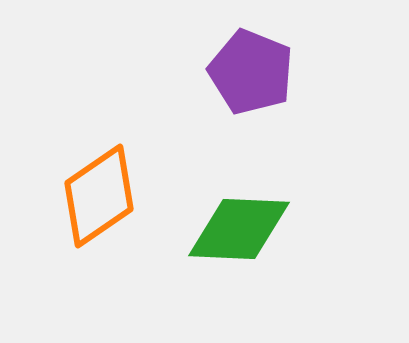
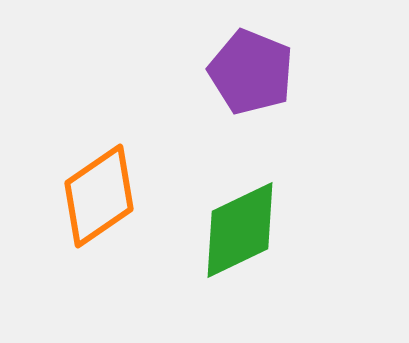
green diamond: moved 1 px right, 1 px down; rotated 28 degrees counterclockwise
